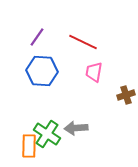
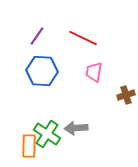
purple line: moved 1 px up
red line: moved 4 px up
